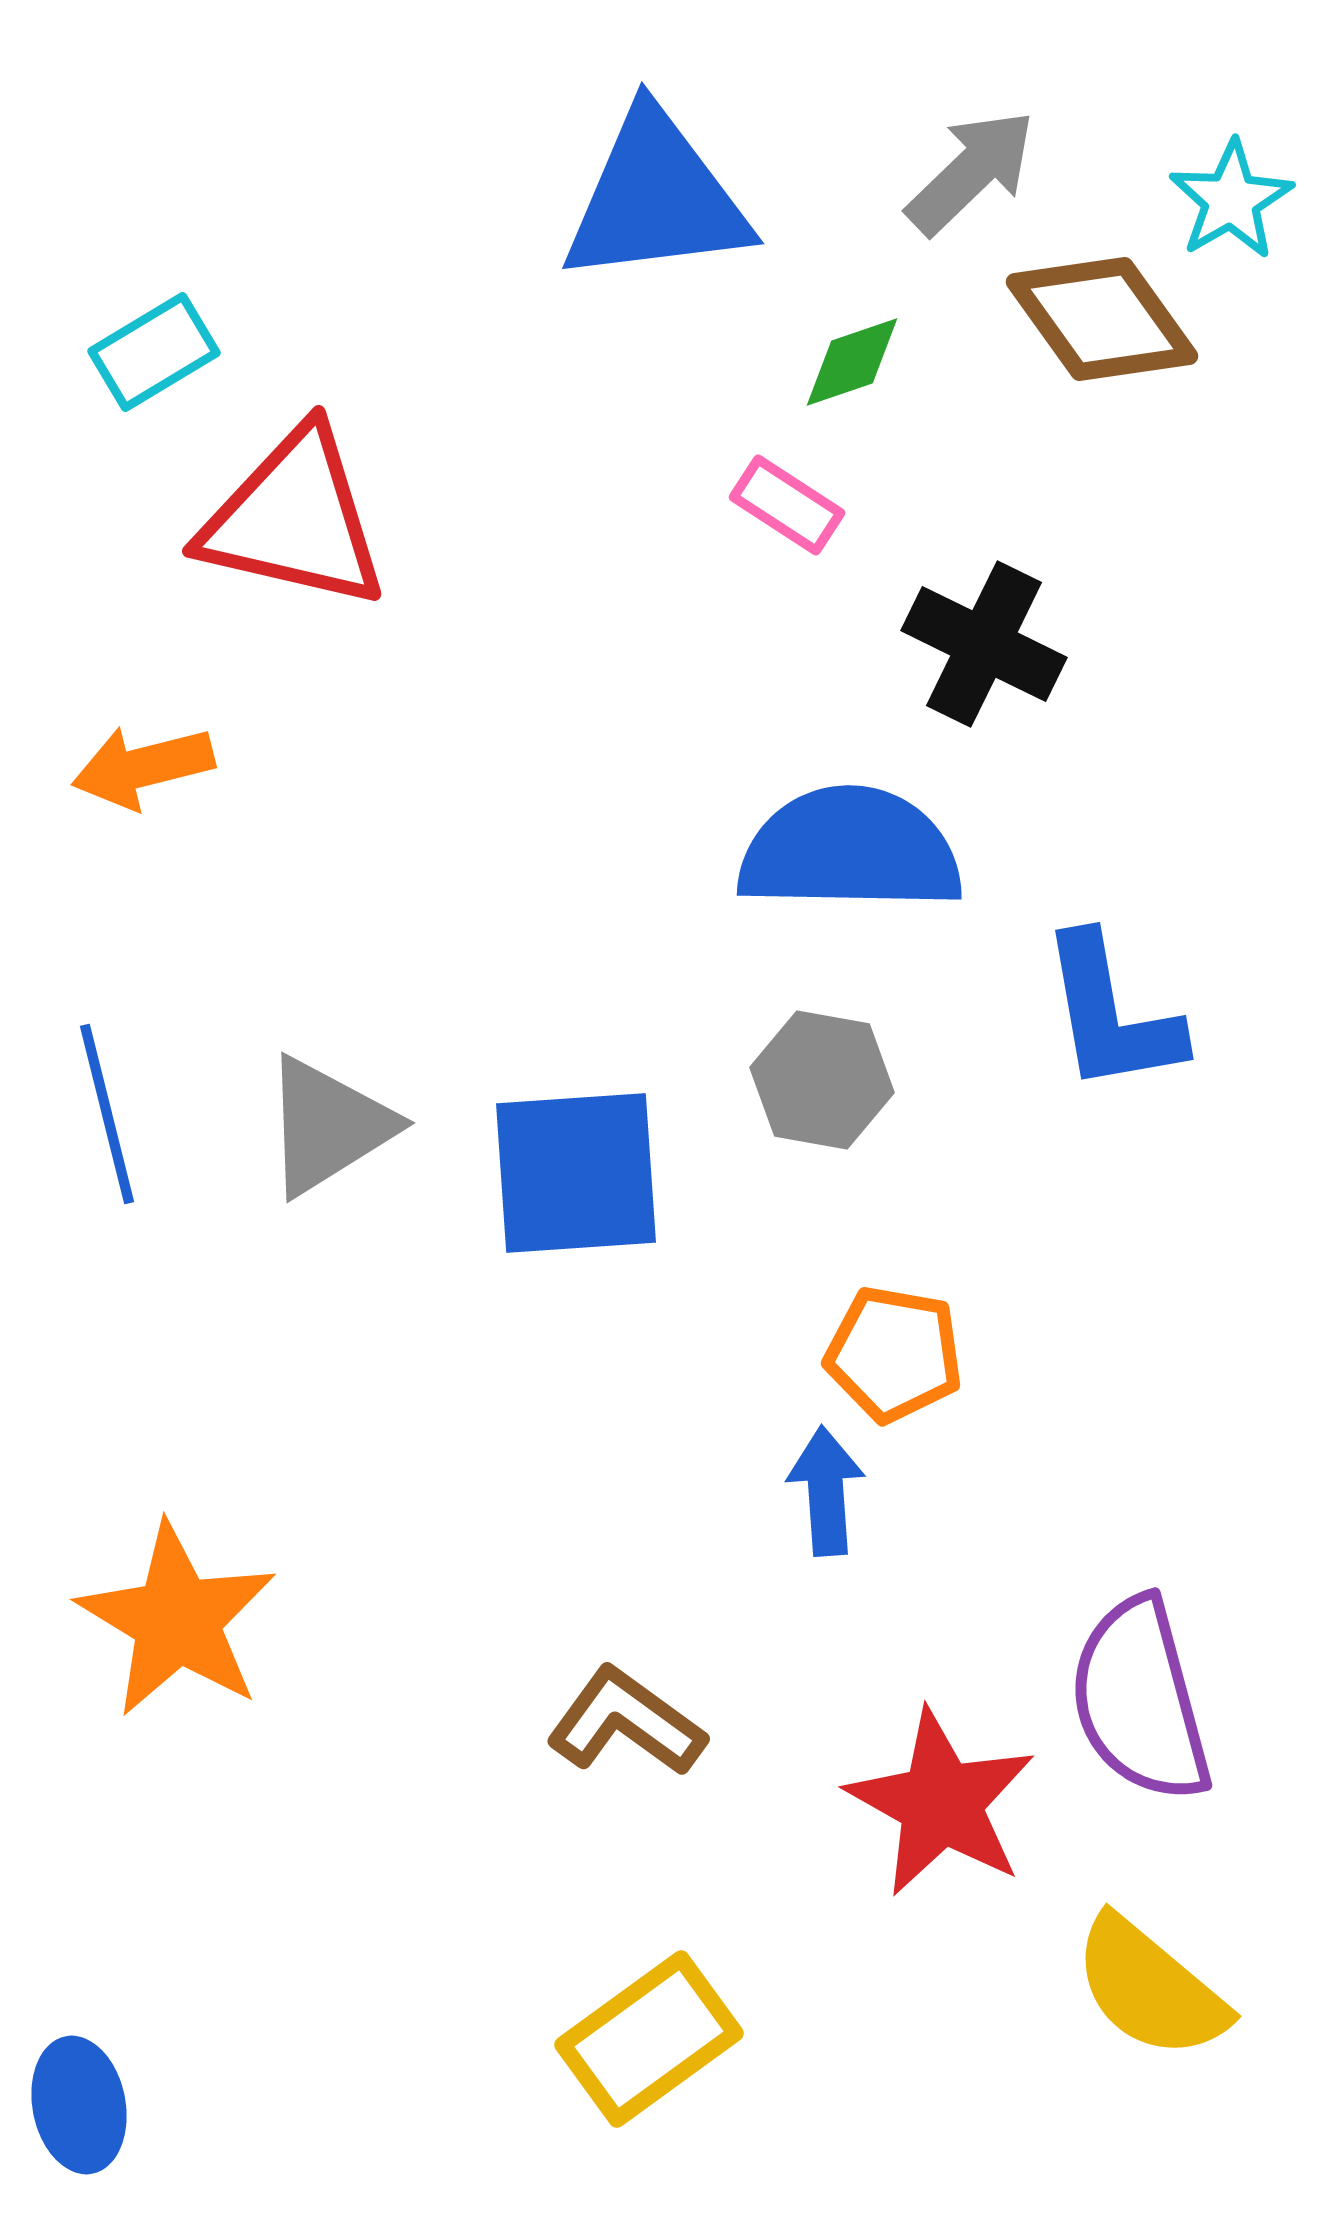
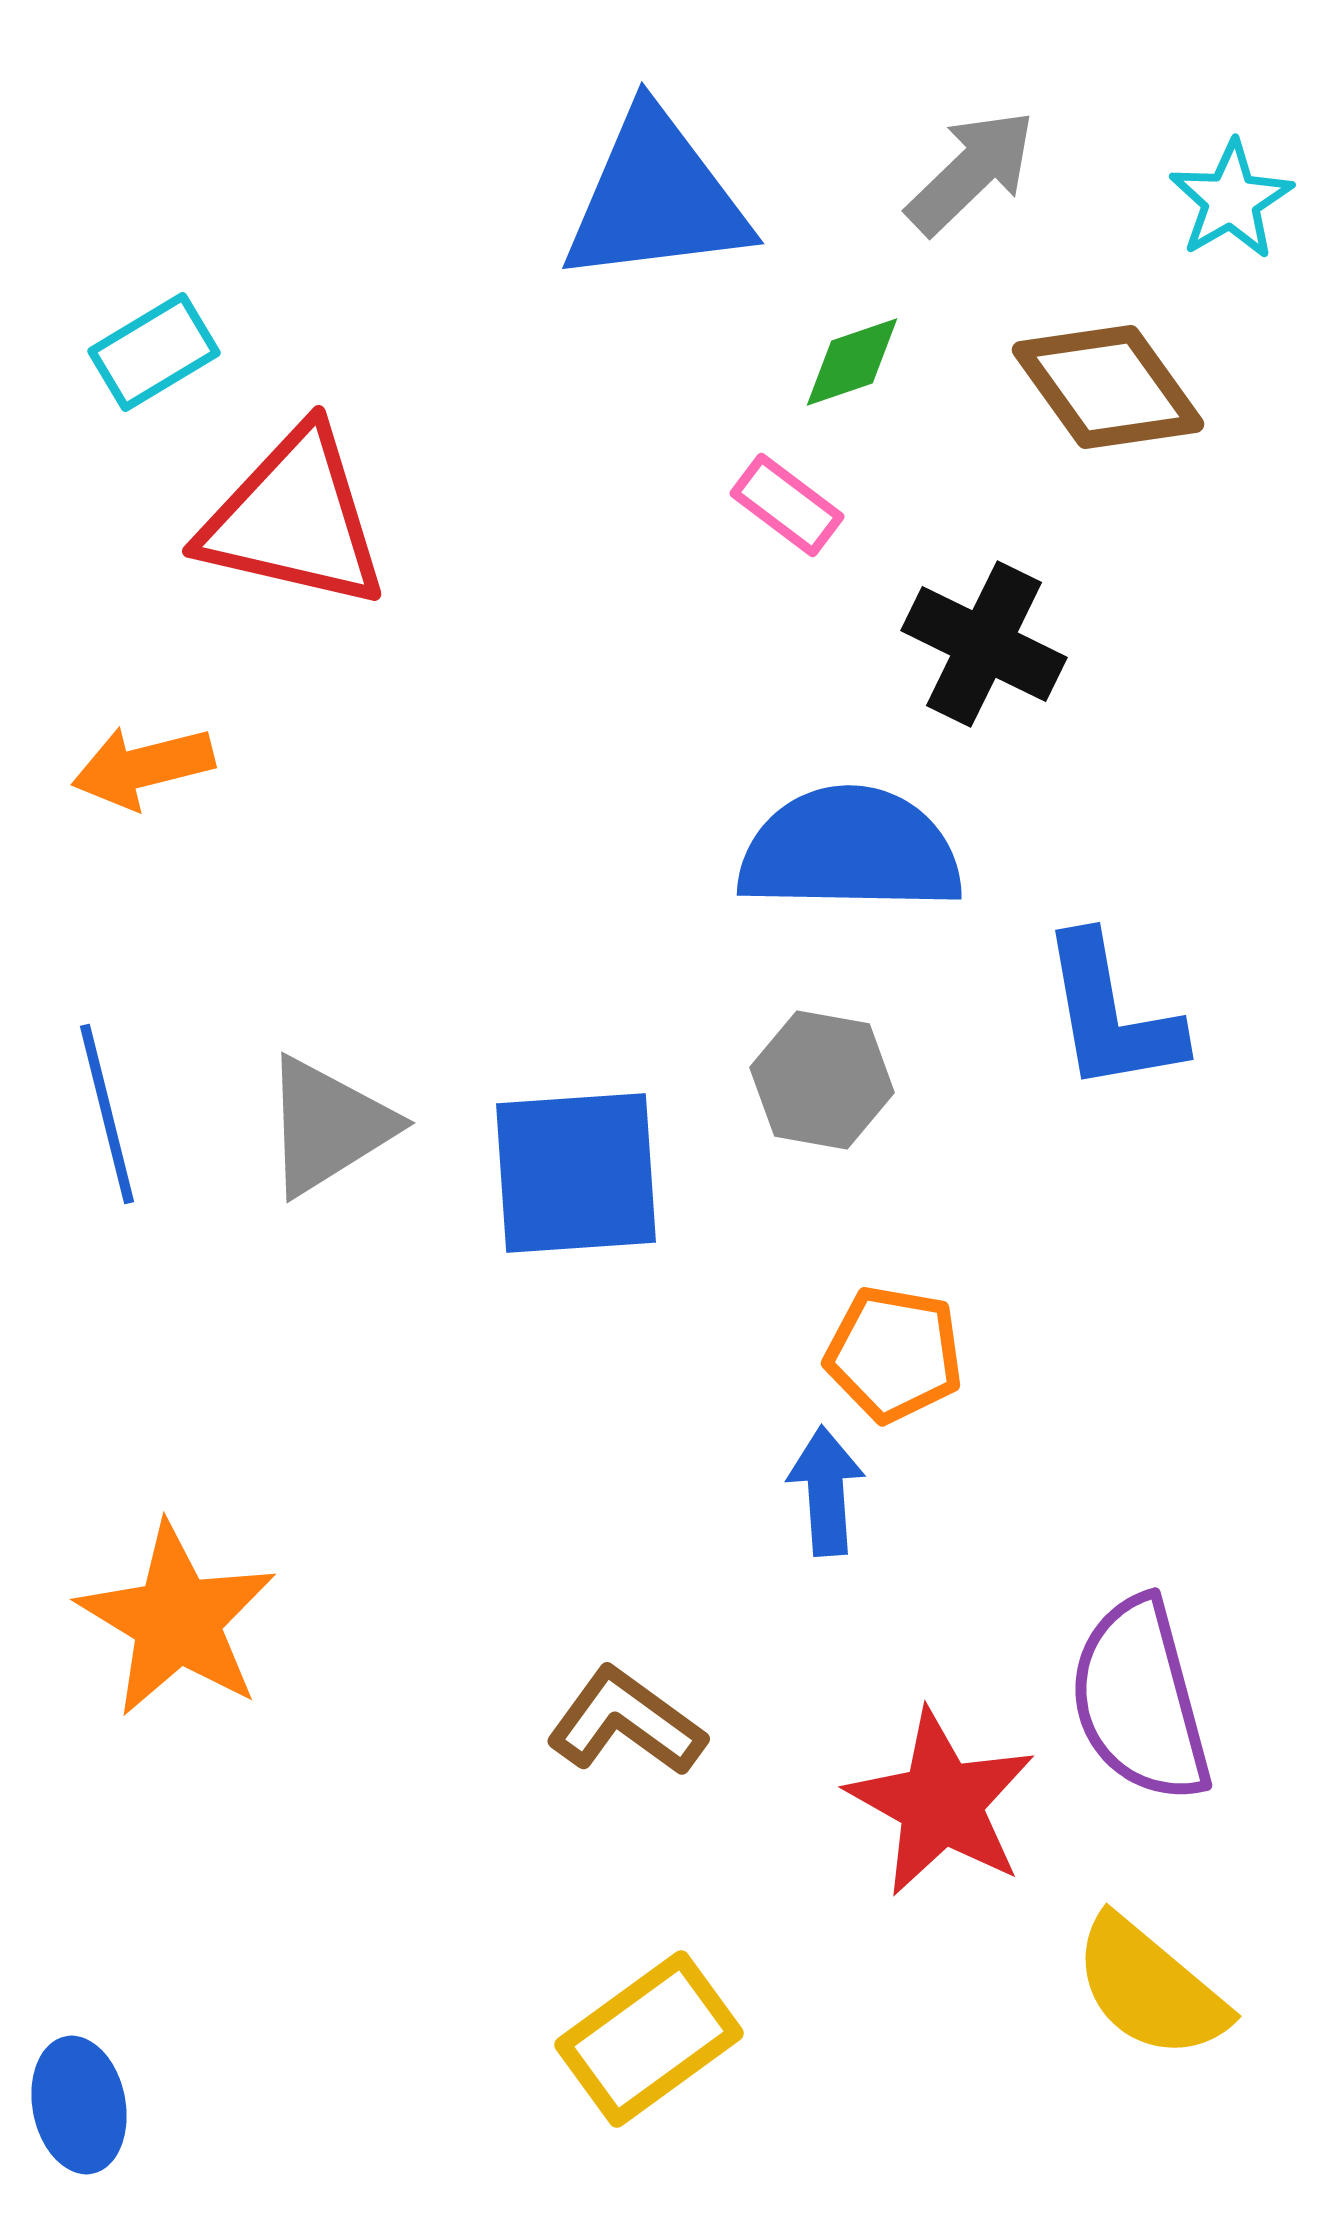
brown diamond: moved 6 px right, 68 px down
pink rectangle: rotated 4 degrees clockwise
